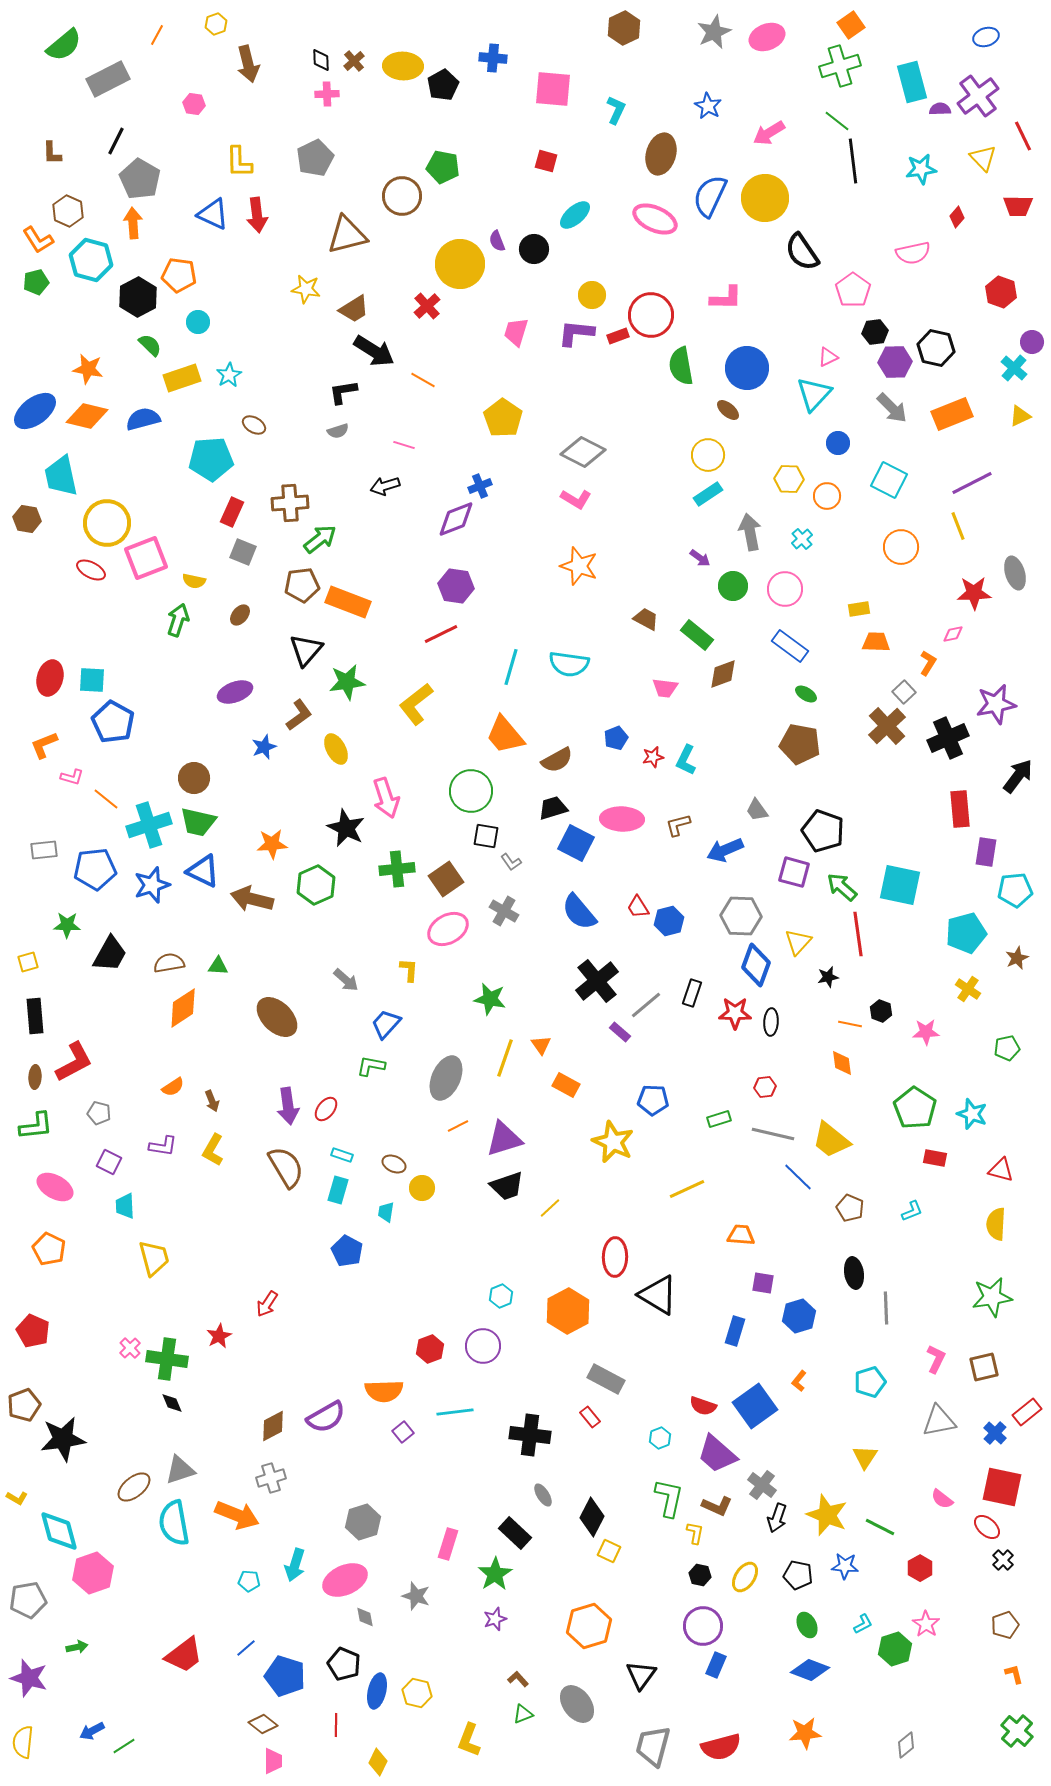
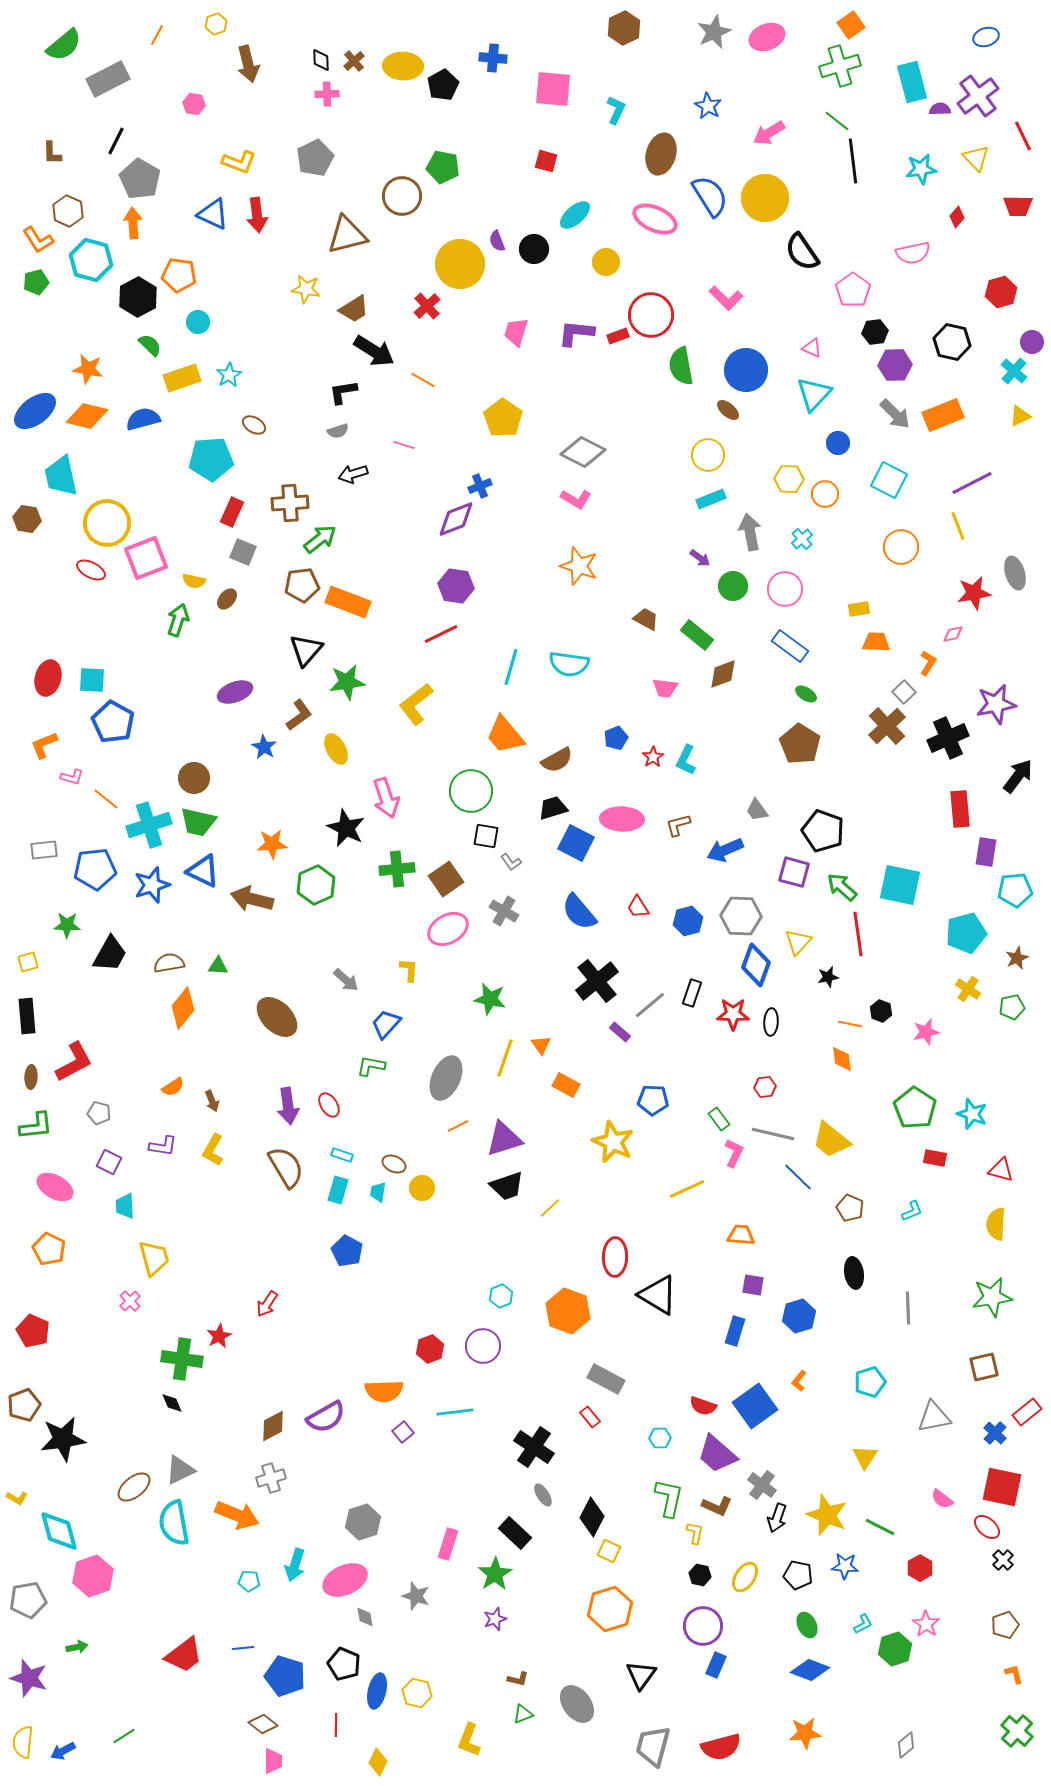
yellow triangle at (983, 158): moved 7 px left
yellow L-shape at (239, 162): rotated 68 degrees counterclockwise
blue semicircle at (710, 196): rotated 123 degrees clockwise
red hexagon at (1001, 292): rotated 24 degrees clockwise
yellow circle at (592, 295): moved 14 px right, 33 px up
pink L-shape at (726, 298): rotated 44 degrees clockwise
black hexagon at (936, 348): moved 16 px right, 6 px up
pink triangle at (828, 357): moved 16 px left, 9 px up; rotated 50 degrees clockwise
purple hexagon at (895, 362): moved 3 px down
blue circle at (747, 368): moved 1 px left, 2 px down
cyan cross at (1014, 368): moved 3 px down
gray arrow at (892, 408): moved 3 px right, 6 px down
orange rectangle at (952, 414): moved 9 px left, 1 px down
black arrow at (385, 486): moved 32 px left, 12 px up
cyan rectangle at (708, 494): moved 3 px right, 5 px down; rotated 12 degrees clockwise
orange circle at (827, 496): moved 2 px left, 2 px up
red star at (974, 593): rotated 8 degrees counterclockwise
brown ellipse at (240, 615): moved 13 px left, 16 px up
red ellipse at (50, 678): moved 2 px left
brown pentagon at (800, 744): rotated 21 degrees clockwise
blue star at (264, 747): rotated 20 degrees counterclockwise
red star at (653, 757): rotated 20 degrees counterclockwise
blue hexagon at (669, 921): moved 19 px right
gray line at (646, 1005): moved 4 px right
orange diamond at (183, 1008): rotated 18 degrees counterclockwise
red star at (735, 1013): moved 2 px left, 1 px down
black rectangle at (35, 1016): moved 8 px left
pink star at (926, 1032): rotated 12 degrees counterclockwise
green pentagon at (1007, 1048): moved 5 px right, 41 px up
orange diamond at (842, 1063): moved 4 px up
brown ellipse at (35, 1077): moved 4 px left
red ellipse at (326, 1109): moved 3 px right, 4 px up; rotated 70 degrees counterclockwise
green rectangle at (719, 1119): rotated 70 degrees clockwise
cyan trapezoid at (386, 1212): moved 8 px left, 20 px up
purple square at (763, 1283): moved 10 px left, 2 px down
gray line at (886, 1308): moved 22 px right
orange hexagon at (568, 1311): rotated 12 degrees counterclockwise
pink cross at (130, 1348): moved 47 px up
green cross at (167, 1359): moved 15 px right
pink L-shape at (936, 1359): moved 202 px left, 206 px up
gray triangle at (939, 1421): moved 5 px left, 4 px up
black cross at (530, 1435): moved 4 px right, 12 px down; rotated 27 degrees clockwise
cyan hexagon at (660, 1438): rotated 20 degrees clockwise
gray triangle at (180, 1470): rotated 8 degrees counterclockwise
pink hexagon at (93, 1573): moved 3 px down
orange hexagon at (589, 1626): moved 21 px right, 17 px up
blue line at (246, 1648): moved 3 px left; rotated 35 degrees clockwise
brown L-shape at (518, 1679): rotated 145 degrees clockwise
blue arrow at (92, 1731): moved 29 px left, 20 px down
green line at (124, 1746): moved 10 px up
